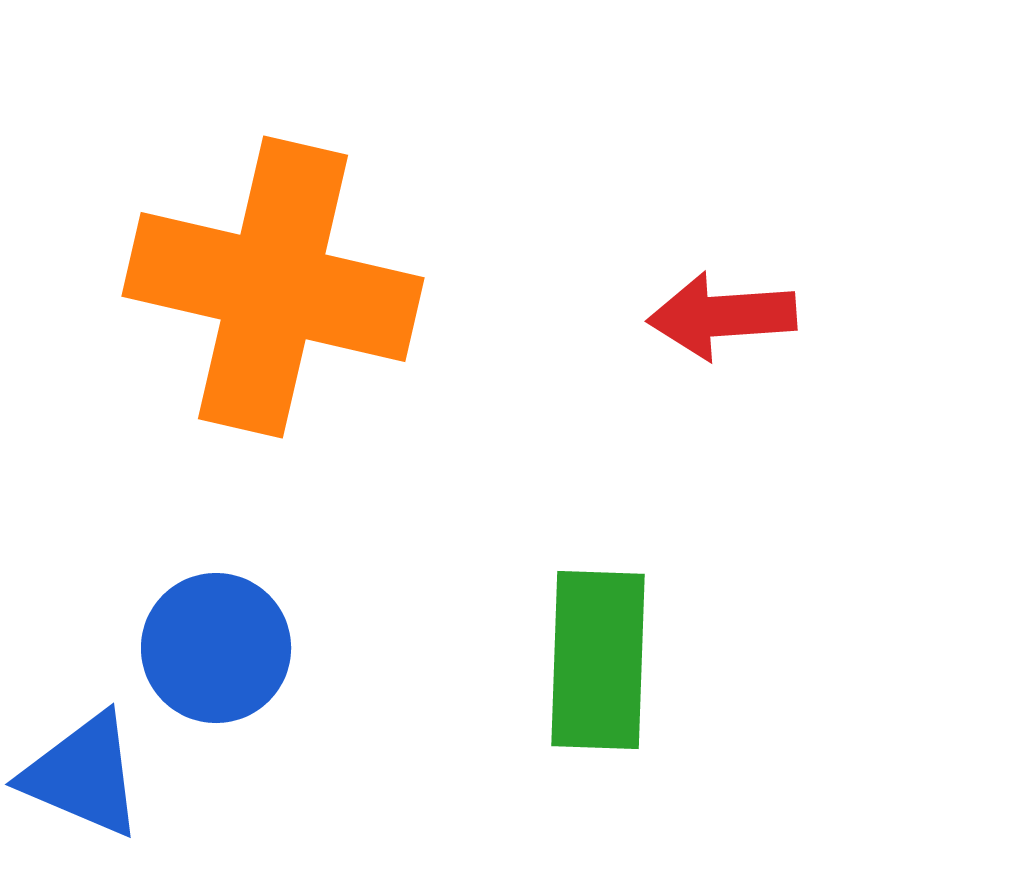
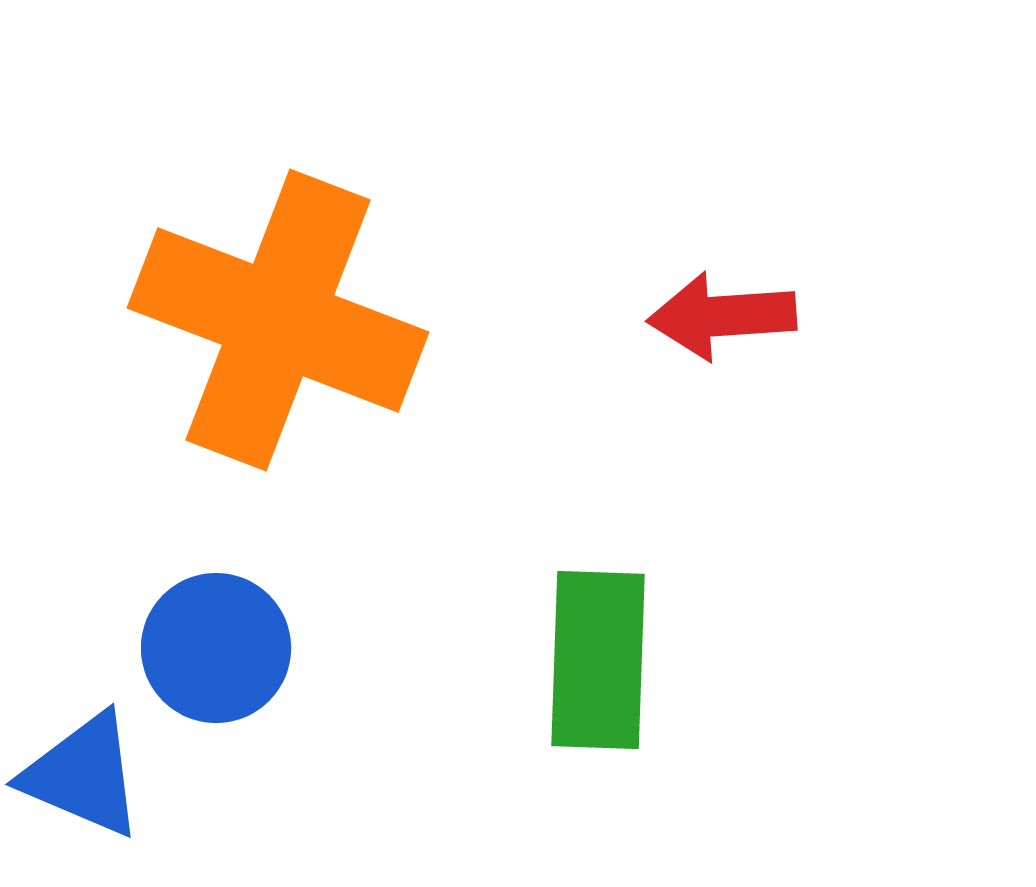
orange cross: moved 5 px right, 33 px down; rotated 8 degrees clockwise
